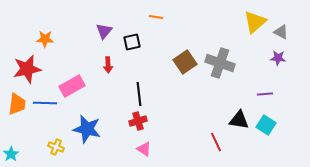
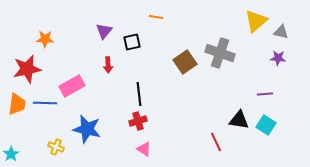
yellow triangle: moved 1 px right, 1 px up
gray triangle: rotated 14 degrees counterclockwise
gray cross: moved 10 px up
